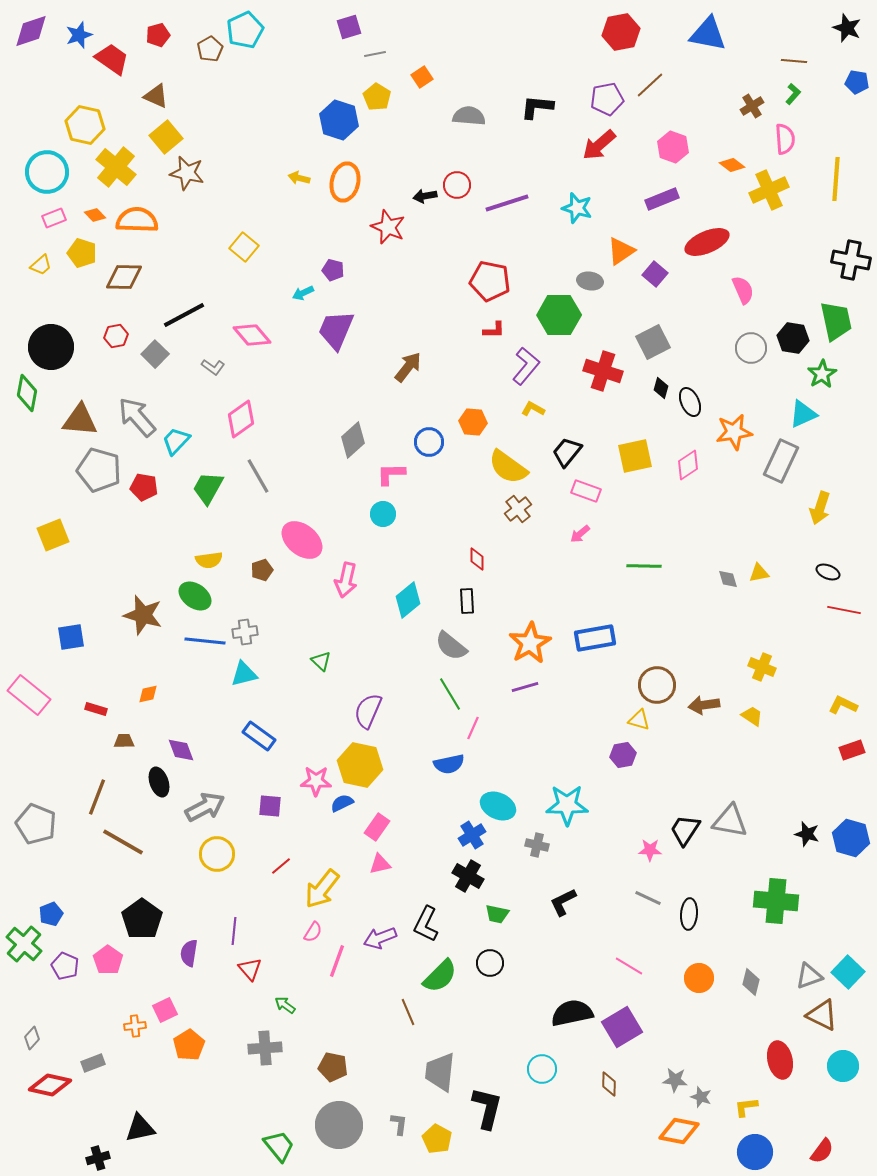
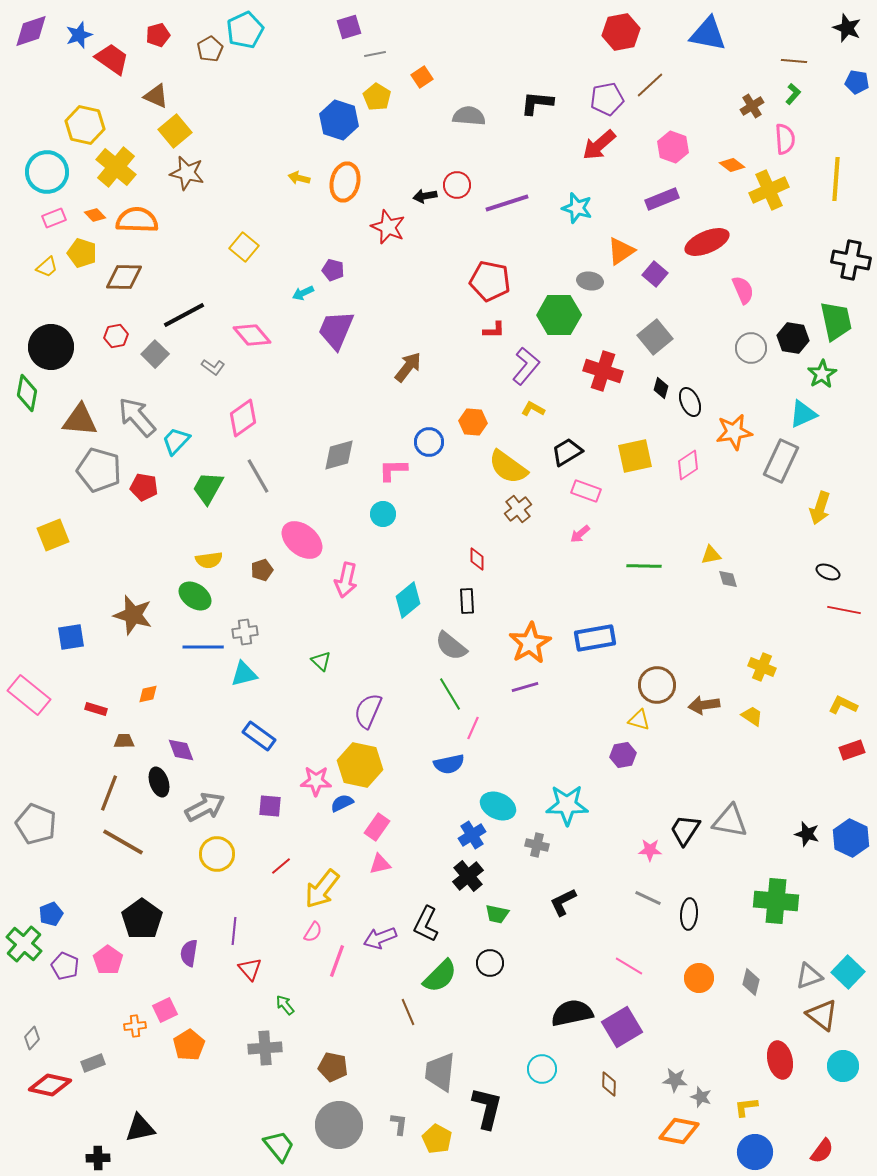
black L-shape at (537, 107): moved 4 px up
yellow square at (166, 137): moved 9 px right, 6 px up
yellow trapezoid at (41, 265): moved 6 px right, 2 px down
gray square at (653, 342): moved 2 px right, 5 px up; rotated 12 degrees counterclockwise
pink diamond at (241, 419): moved 2 px right, 1 px up
gray diamond at (353, 440): moved 14 px left, 15 px down; rotated 27 degrees clockwise
black trapezoid at (567, 452): rotated 20 degrees clockwise
pink L-shape at (391, 474): moved 2 px right, 4 px up
yellow triangle at (759, 573): moved 48 px left, 18 px up
brown star at (143, 615): moved 10 px left
blue line at (205, 641): moved 2 px left, 6 px down; rotated 6 degrees counterclockwise
brown line at (97, 797): moved 12 px right, 4 px up
blue hexagon at (851, 838): rotated 9 degrees clockwise
black cross at (468, 876): rotated 20 degrees clockwise
green arrow at (285, 1005): rotated 15 degrees clockwise
brown triangle at (822, 1015): rotated 12 degrees clockwise
black cross at (98, 1158): rotated 15 degrees clockwise
